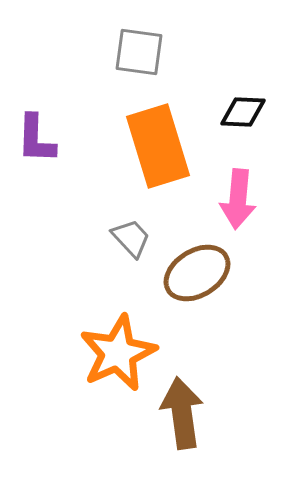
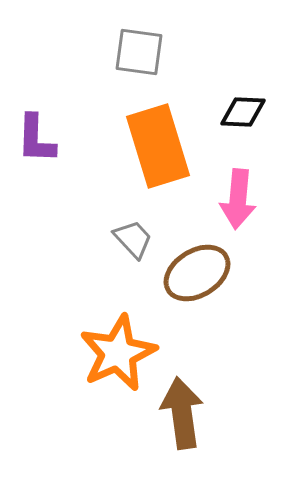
gray trapezoid: moved 2 px right, 1 px down
